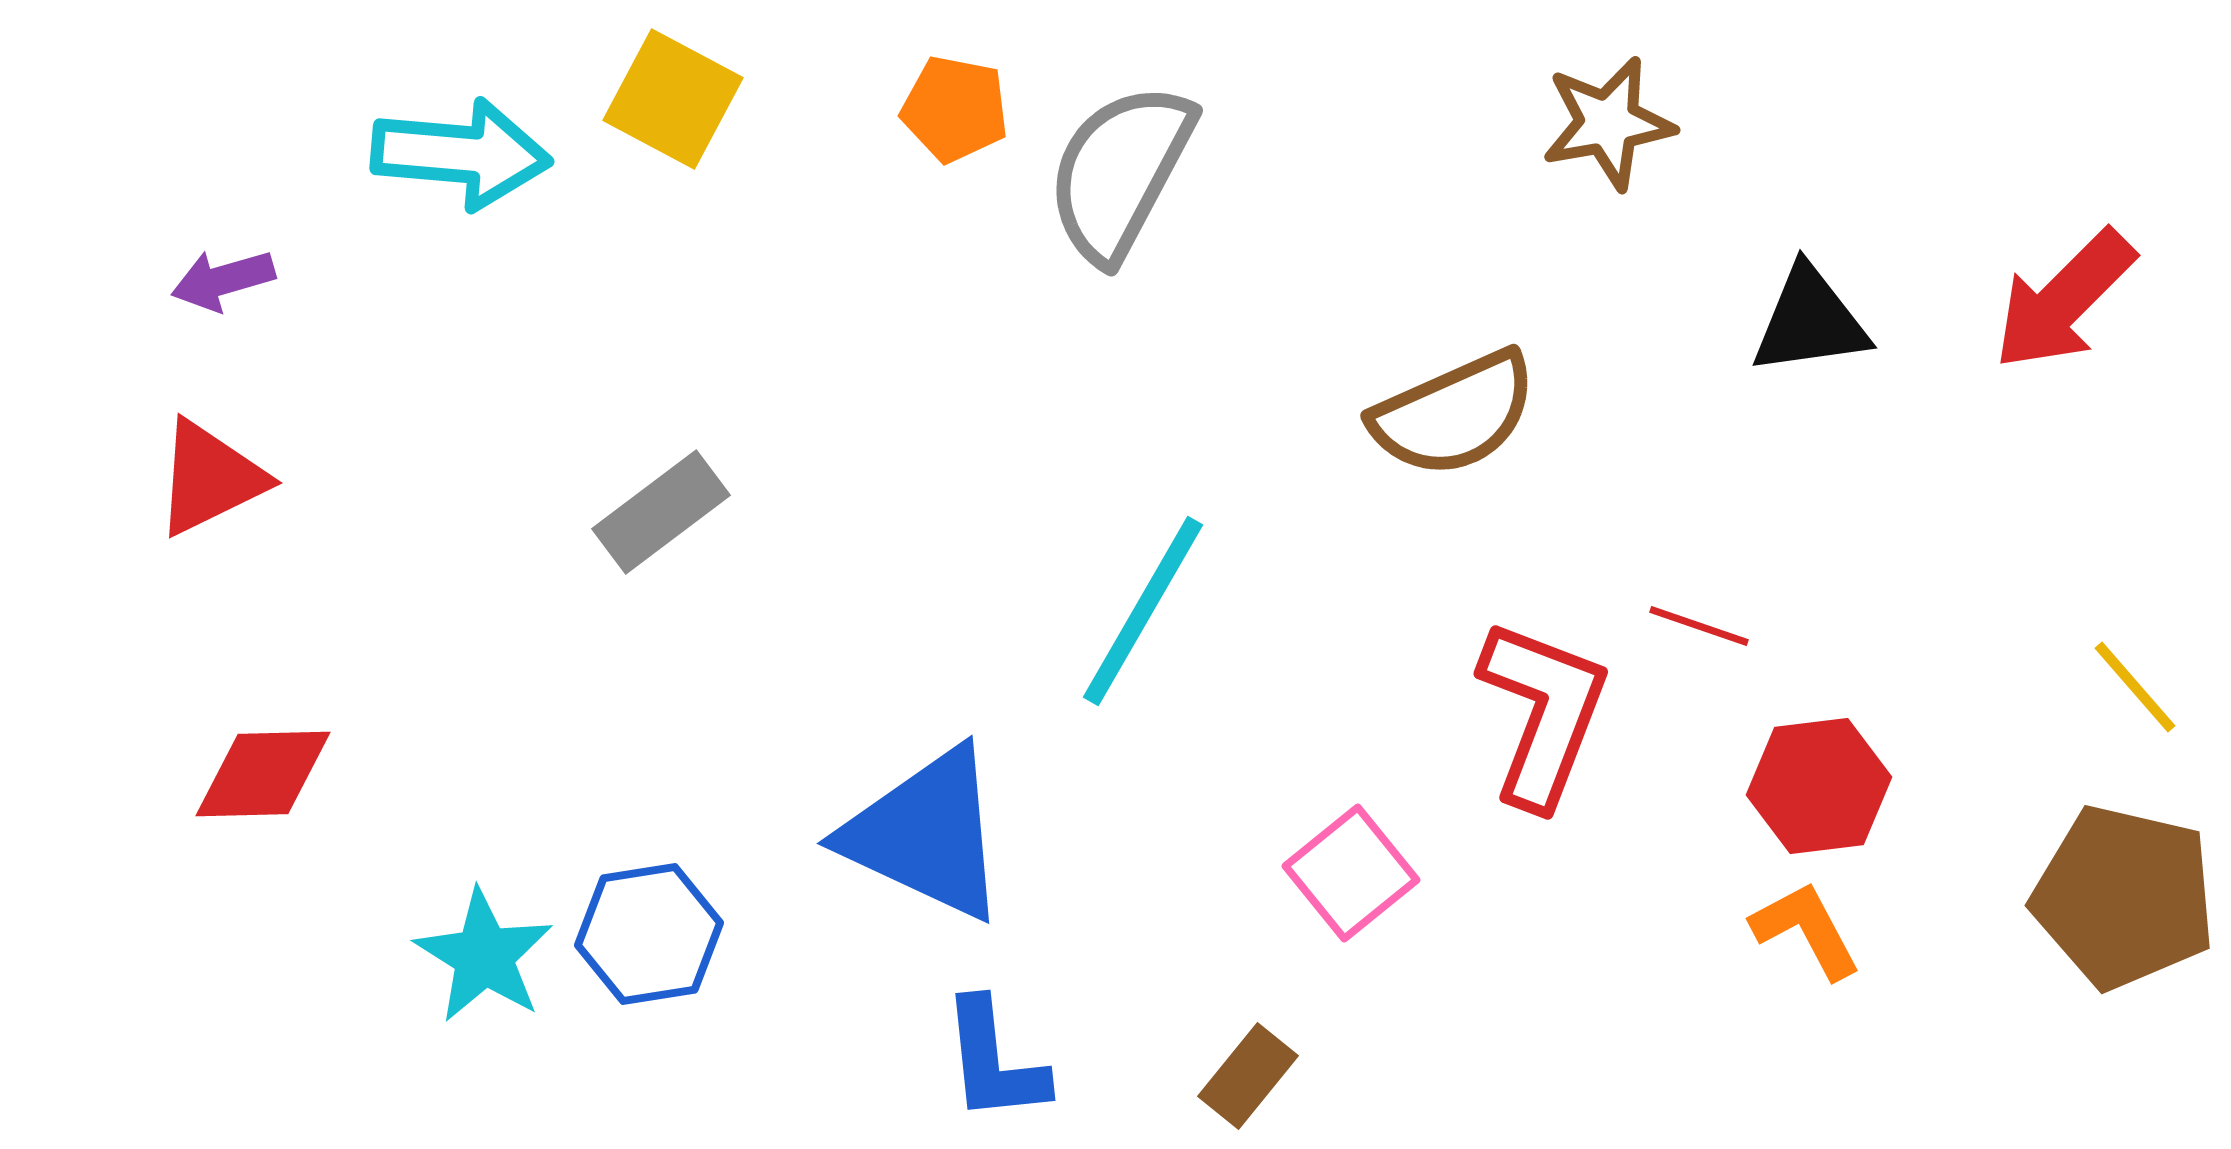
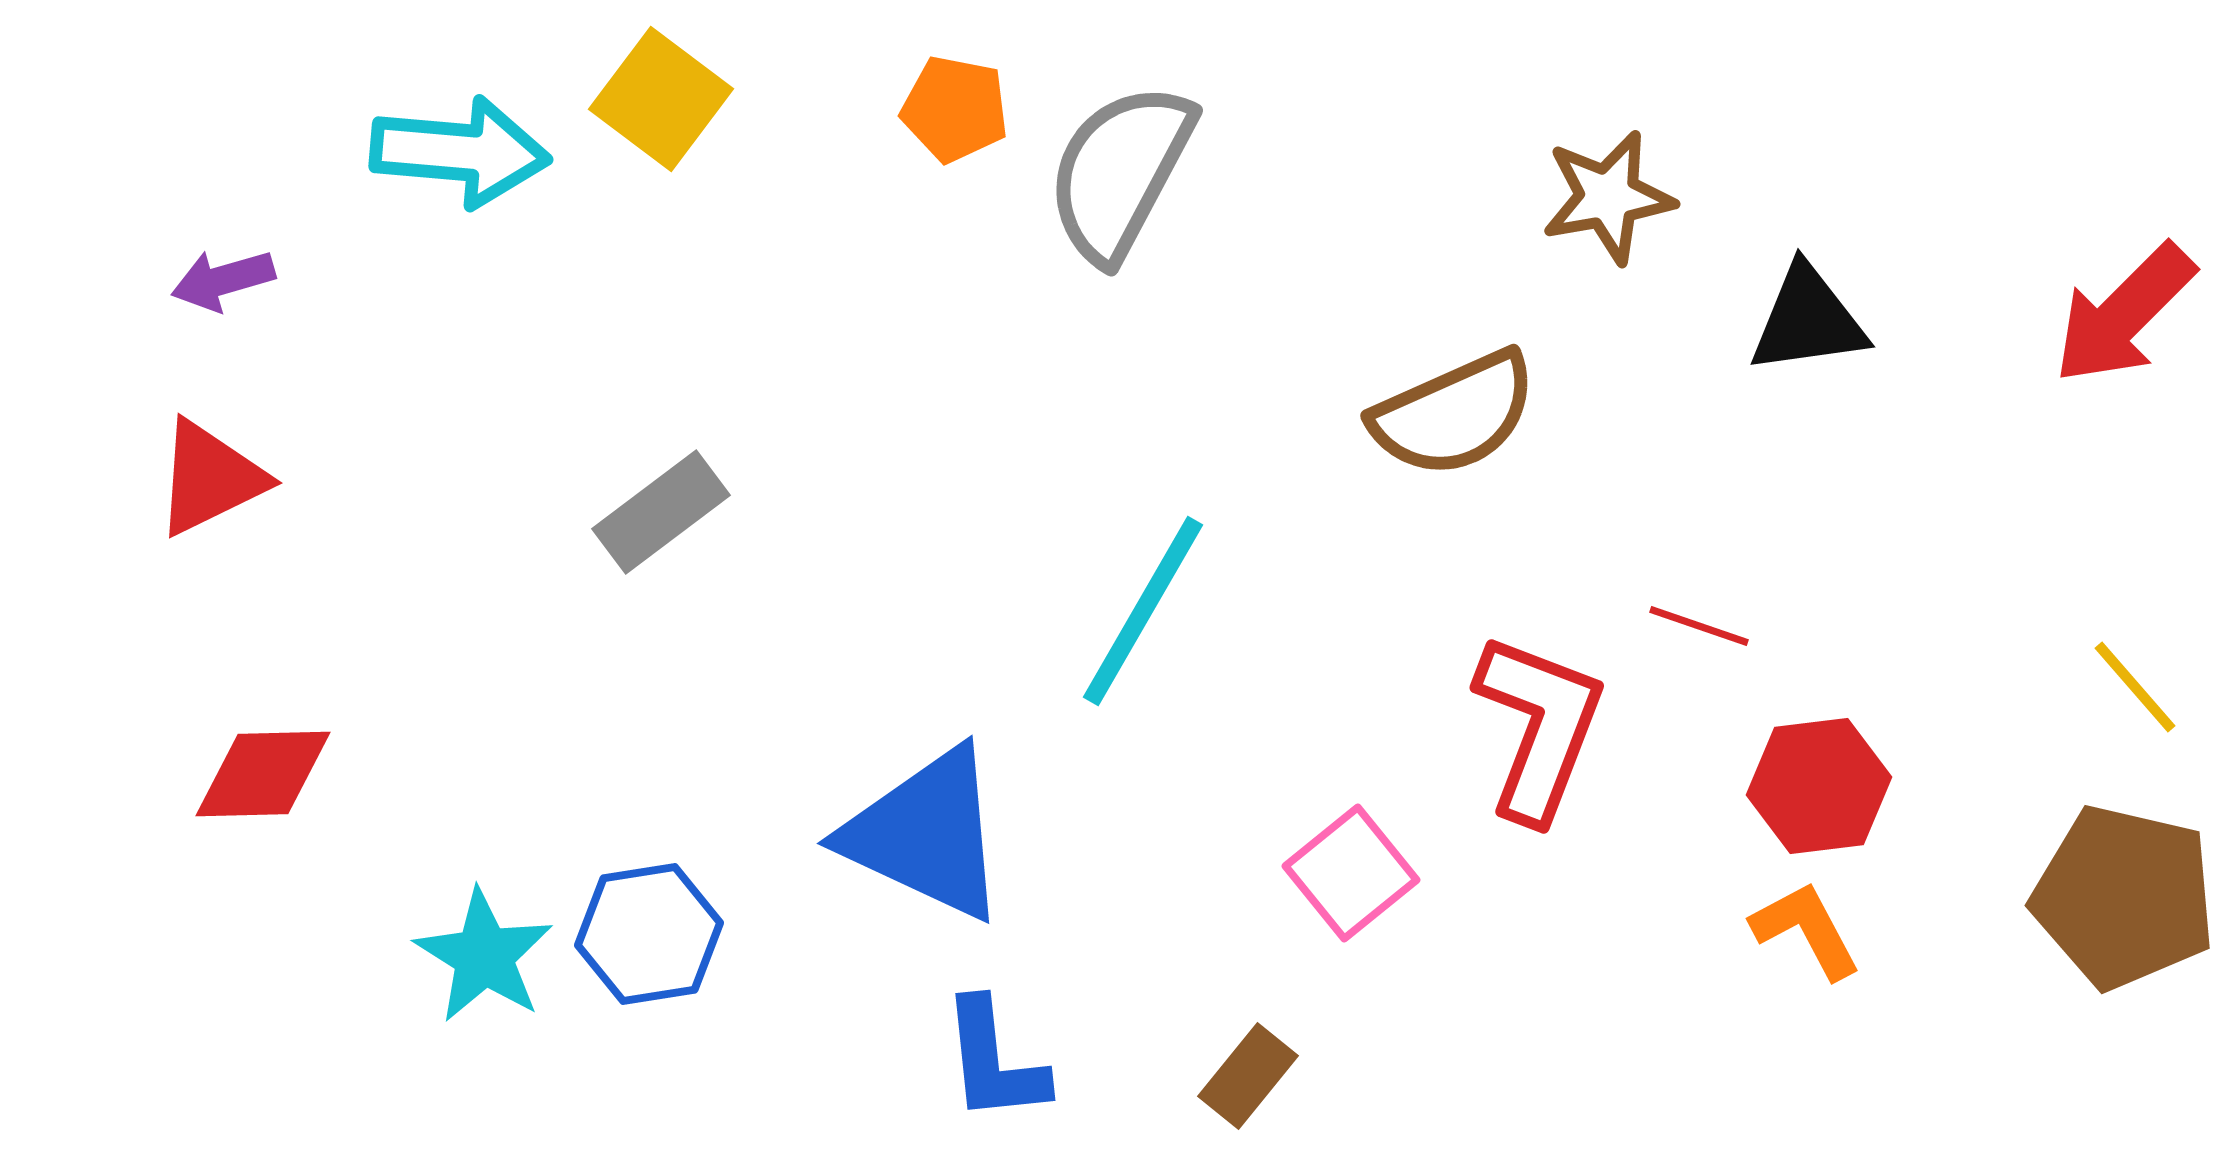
yellow square: moved 12 px left; rotated 9 degrees clockwise
brown star: moved 74 px down
cyan arrow: moved 1 px left, 2 px up
red arrow: moved 60 px right, 14 px down
black triangle: moved 2 px left, 1 px up
red L-shape: moved 4 px left, 14 px down
